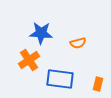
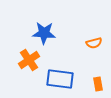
blue star: moved 3 px right
orange semicircle: moved 16 px right
orange rectangle: rotated 24 degrees counterclockwise
